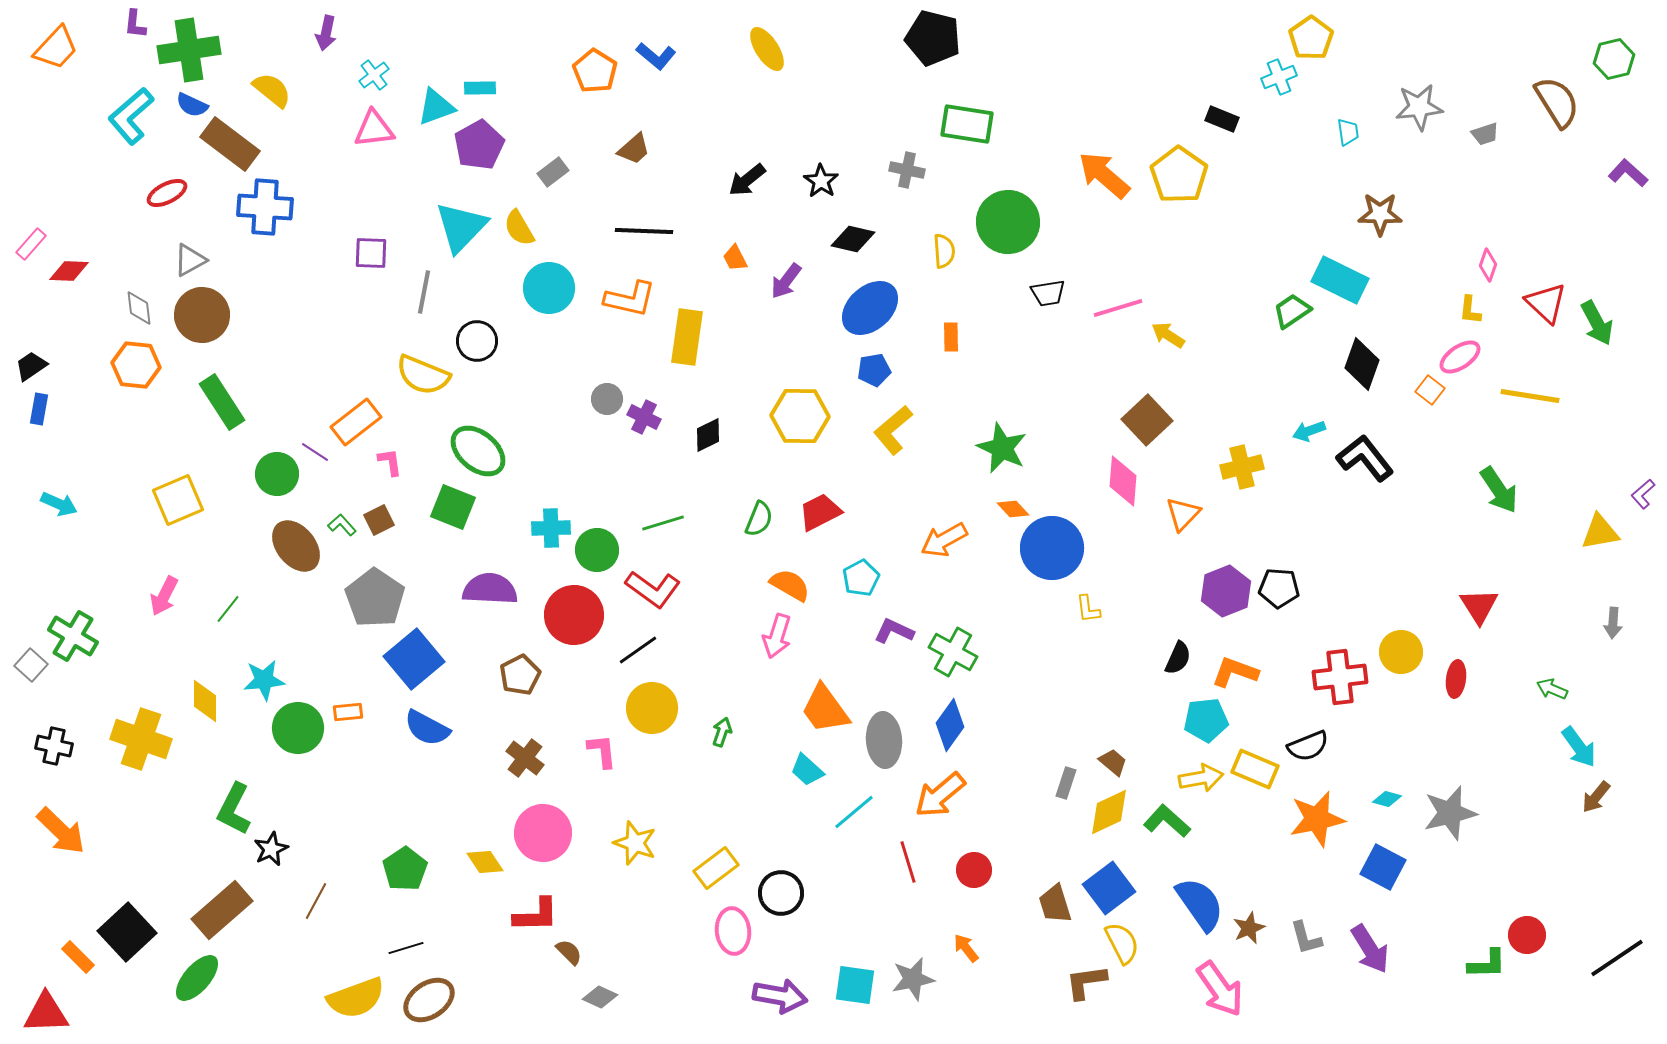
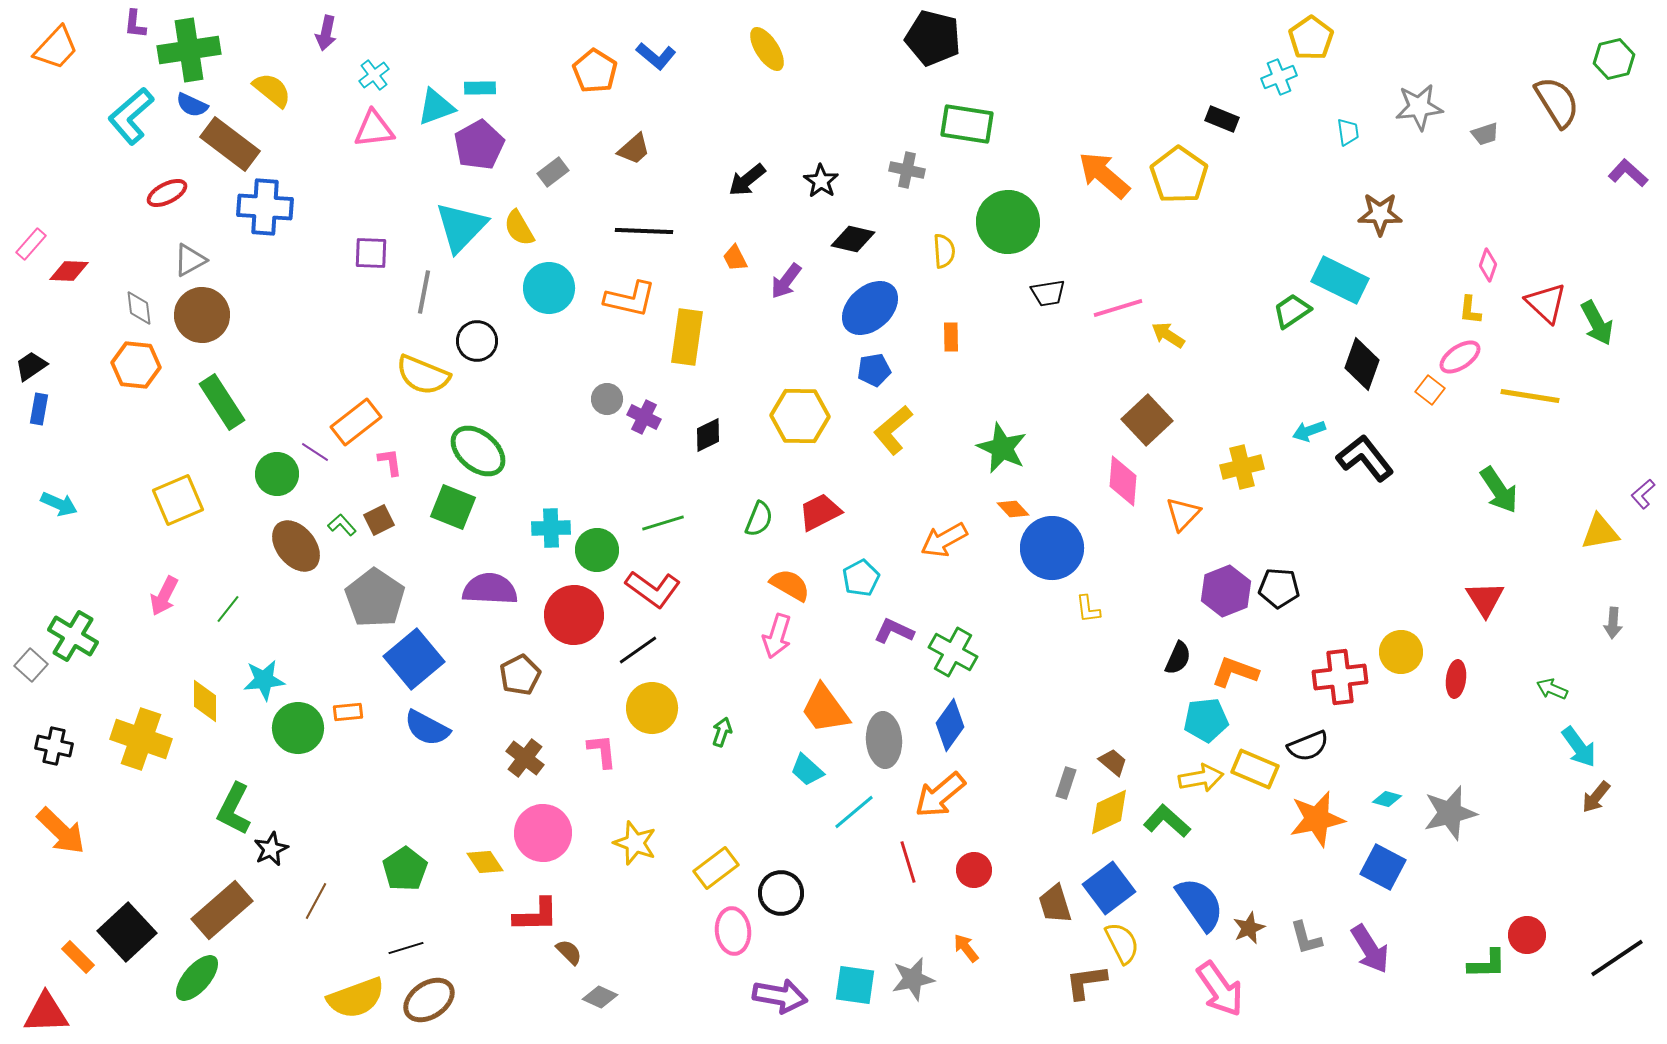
red triangle at (1479, 606): moved 6 px right, 7 px up
